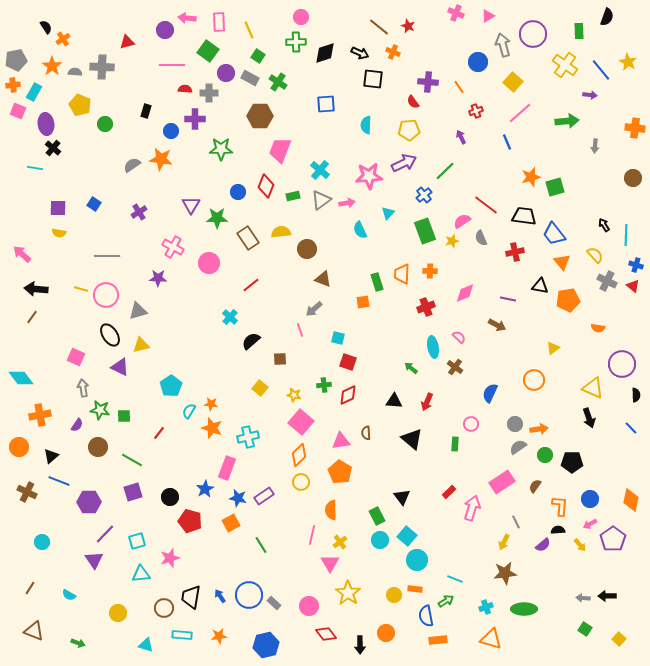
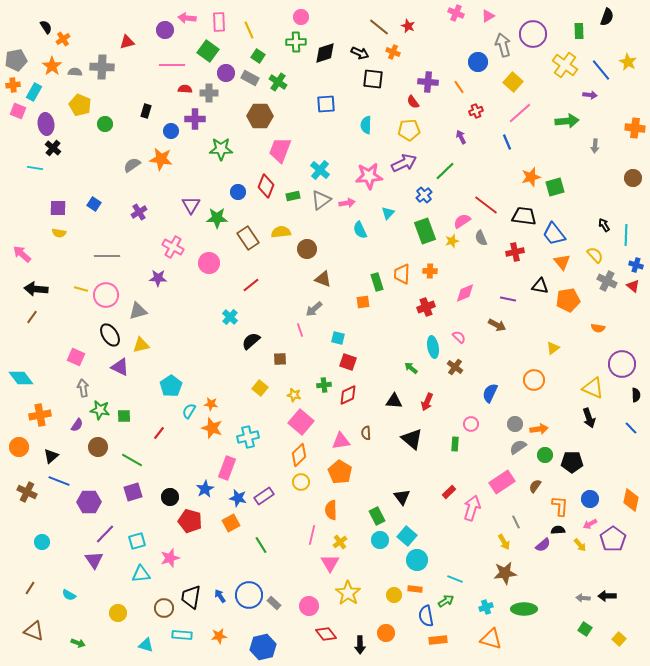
yellow arrow at (504, 542): rotated 56 degrees counterclockwise
blue hexagon at (266, 645): moved 3 px left, 2 px down
